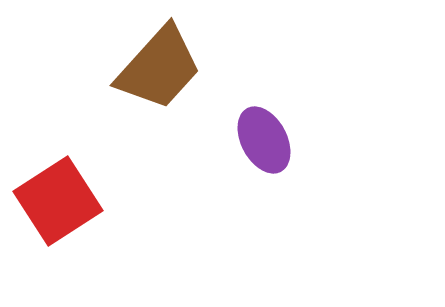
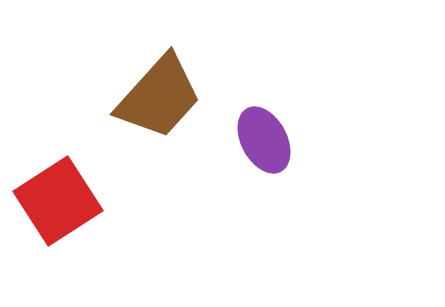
brown trapezoid: moved 29 px down
